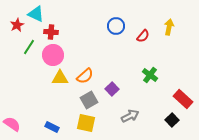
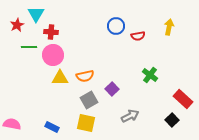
cyan triangle: rotated 36 degrees clockwise
red semicircle: moved 5 px left; rotated 40 degrees clockwise
green line: rotated 56 degrees clockwise
orange semicircle: rotated 30 degrees clockwise
pink semicircle: rotated 24 degrees counterclockwise
